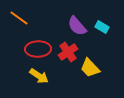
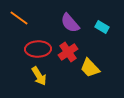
purple semicircle: moved 7 px left, 3 px up
yellow arrow: rotated 24 degrees clockwise
